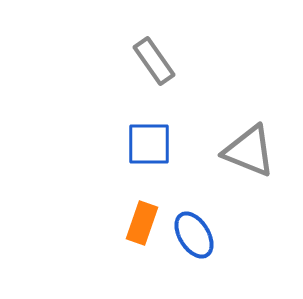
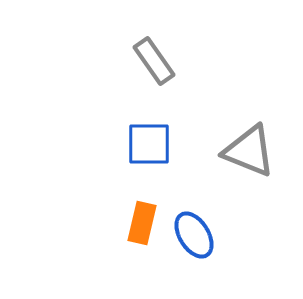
orange rectangle: rotated 6 degrees counterclockwise
